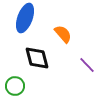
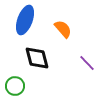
blue ellipse: moved 2 px down
orange semicircle: moved 5 px up
purple line: moved 2 px up
